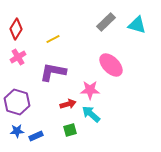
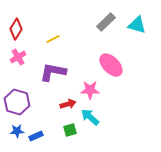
cyan arrow: moved 1 px left, 3 px down
